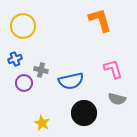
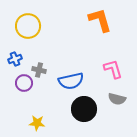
yellow circle: moved 5 px right
gray cross: moved 2 px left
black circle: moved 4 px up
yellow star: moved 5 px left; rotated 21 degrees counterclockwise
